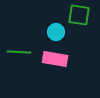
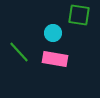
cyan circle: moved 3 px left, 1 px down
green line: rotated 45 degrees clockwise
